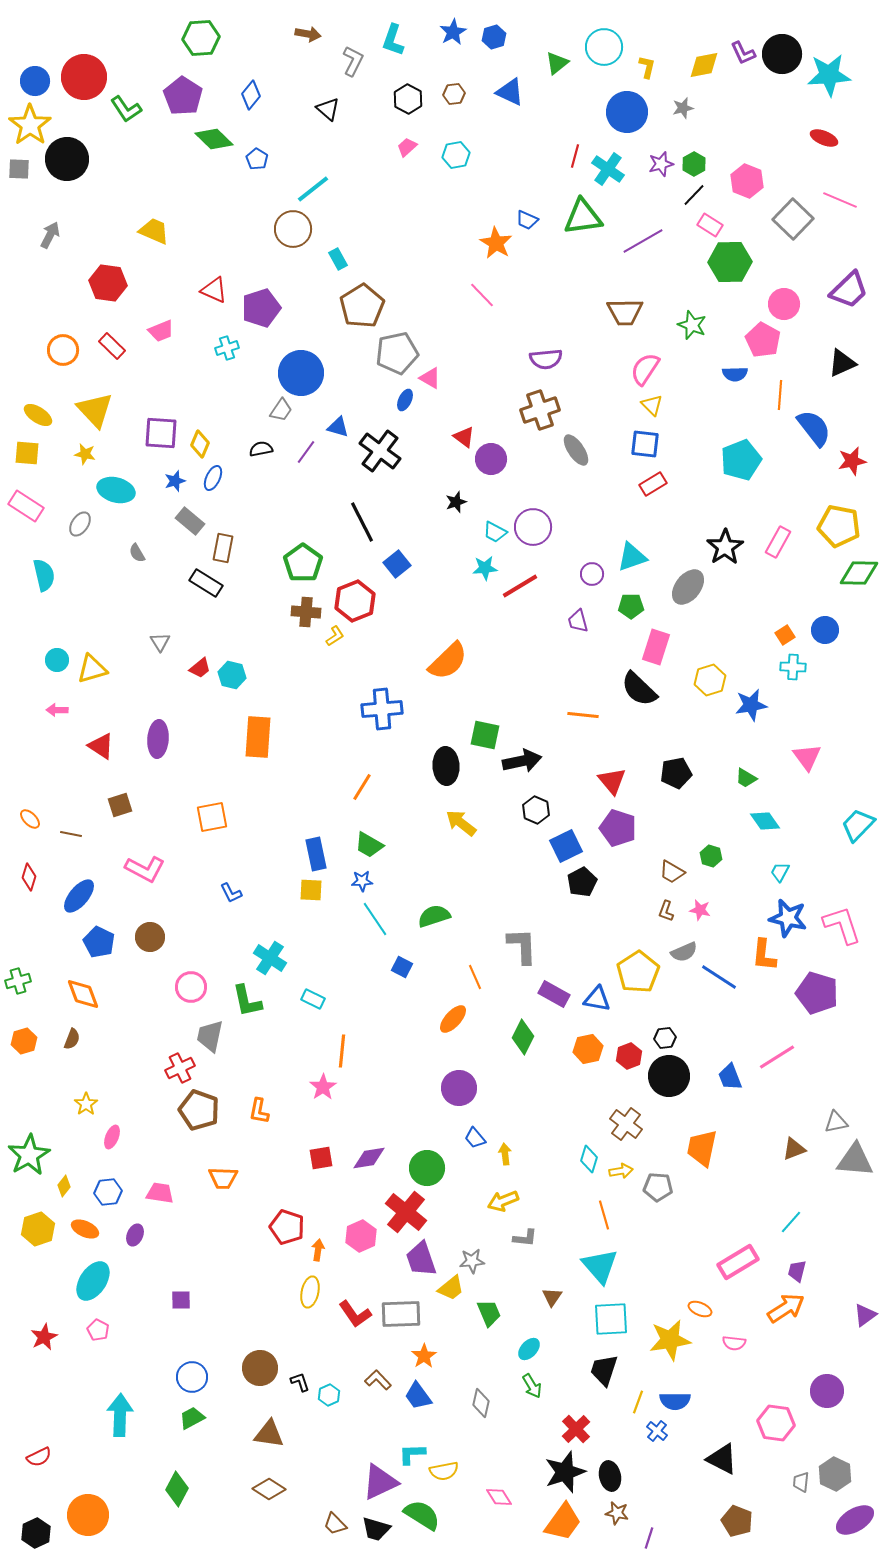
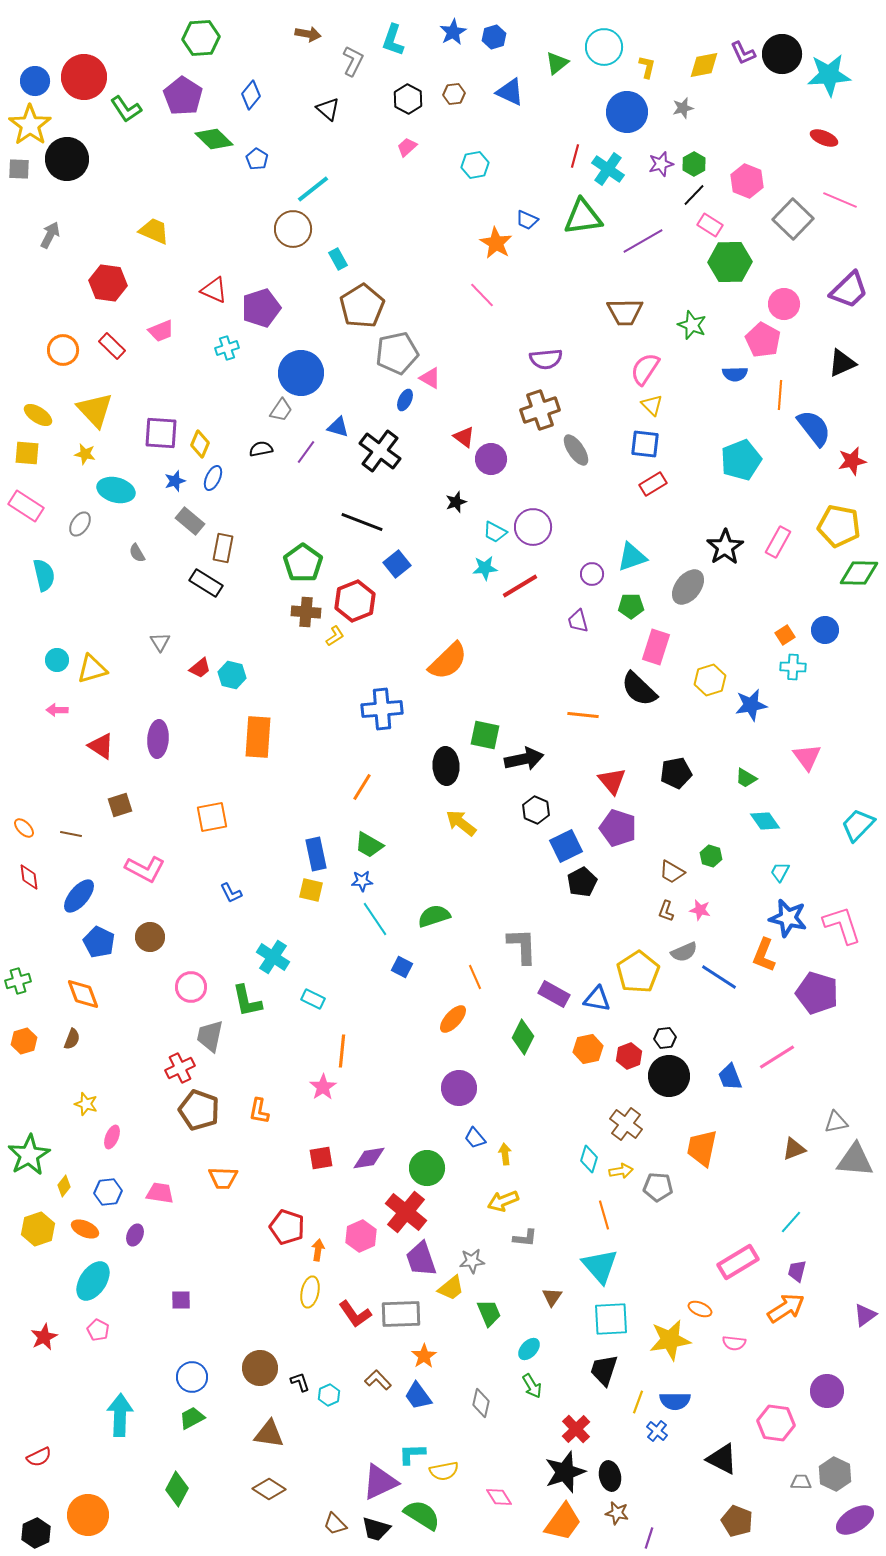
cyan hexagon at (456, 155): moved 19 px right, 10 px down
black line at (362, 522): rotated 42 degrees counterclockwise
black arrow at (522, 761): moved 2 px right, 2 px up
orange ellipse at (30, 819): moved 6 px left, 9 px down
red diamond at (29, 877): rotated 24 degrees counterclockwise
yellow square at (311, 890): rotated 10 degrees clockwise
orange L-shape at (764, 955): rotated 16 degrees clockwise
cyan cross at (270, 958): moved 3 px right, 1 px up
yellow star at (86, 1104): rotated 20 degrees counterclockwise
gray trapezoid at (801, 1482): rotated 85 degrees clockwise
